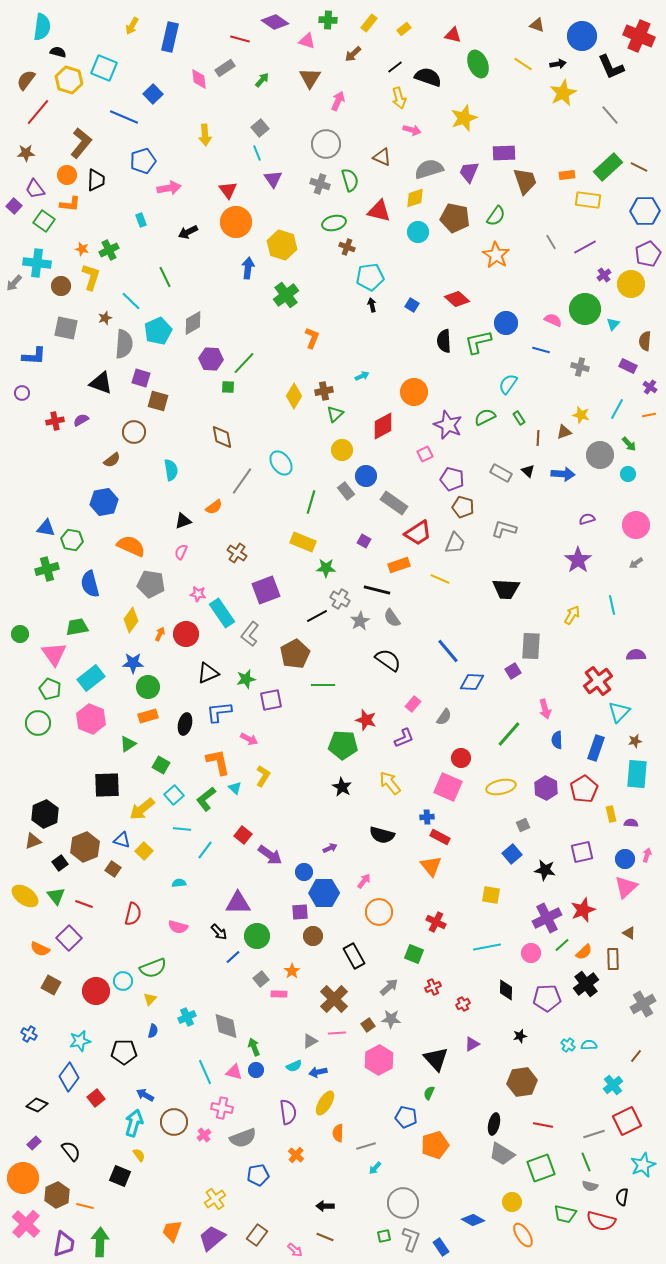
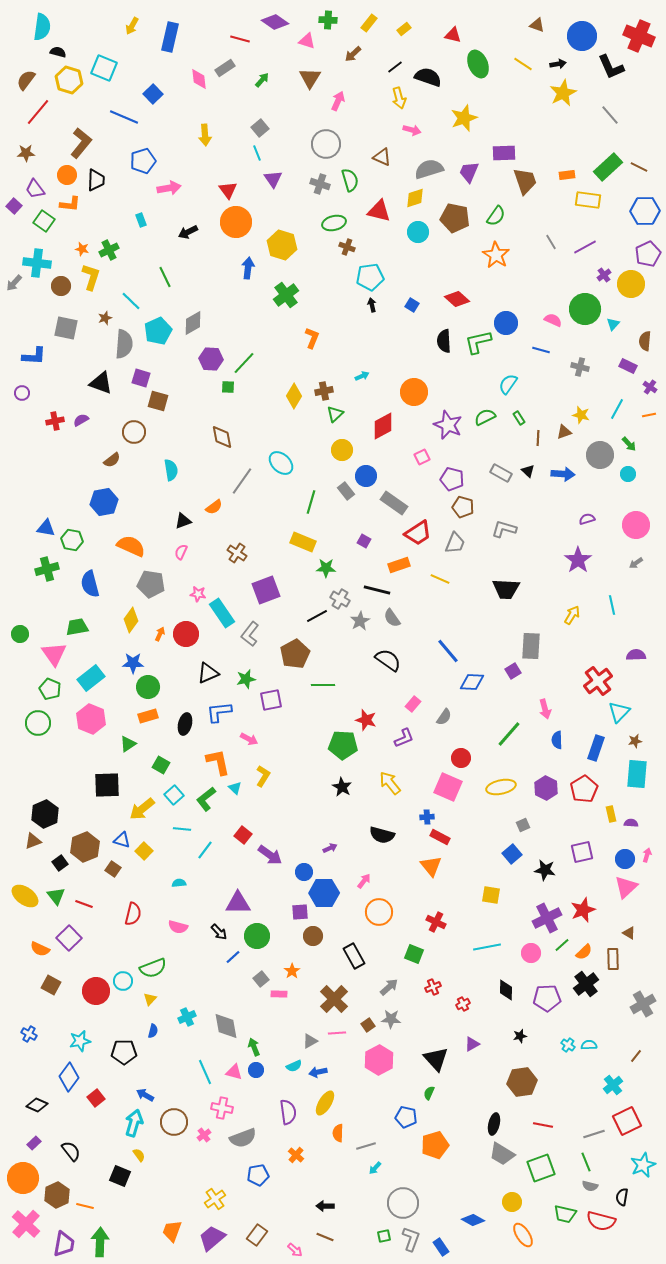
pink square at (425, 454): moved 3 px left, 3 px down
cyan ellipse at (281, 463): rotated 10 degrees counterclockwise
